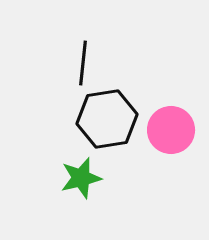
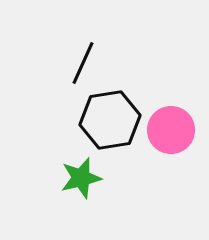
black line: rotated 18 degrees clockwise
black hexagon: moved 3 px right, 1 px down
